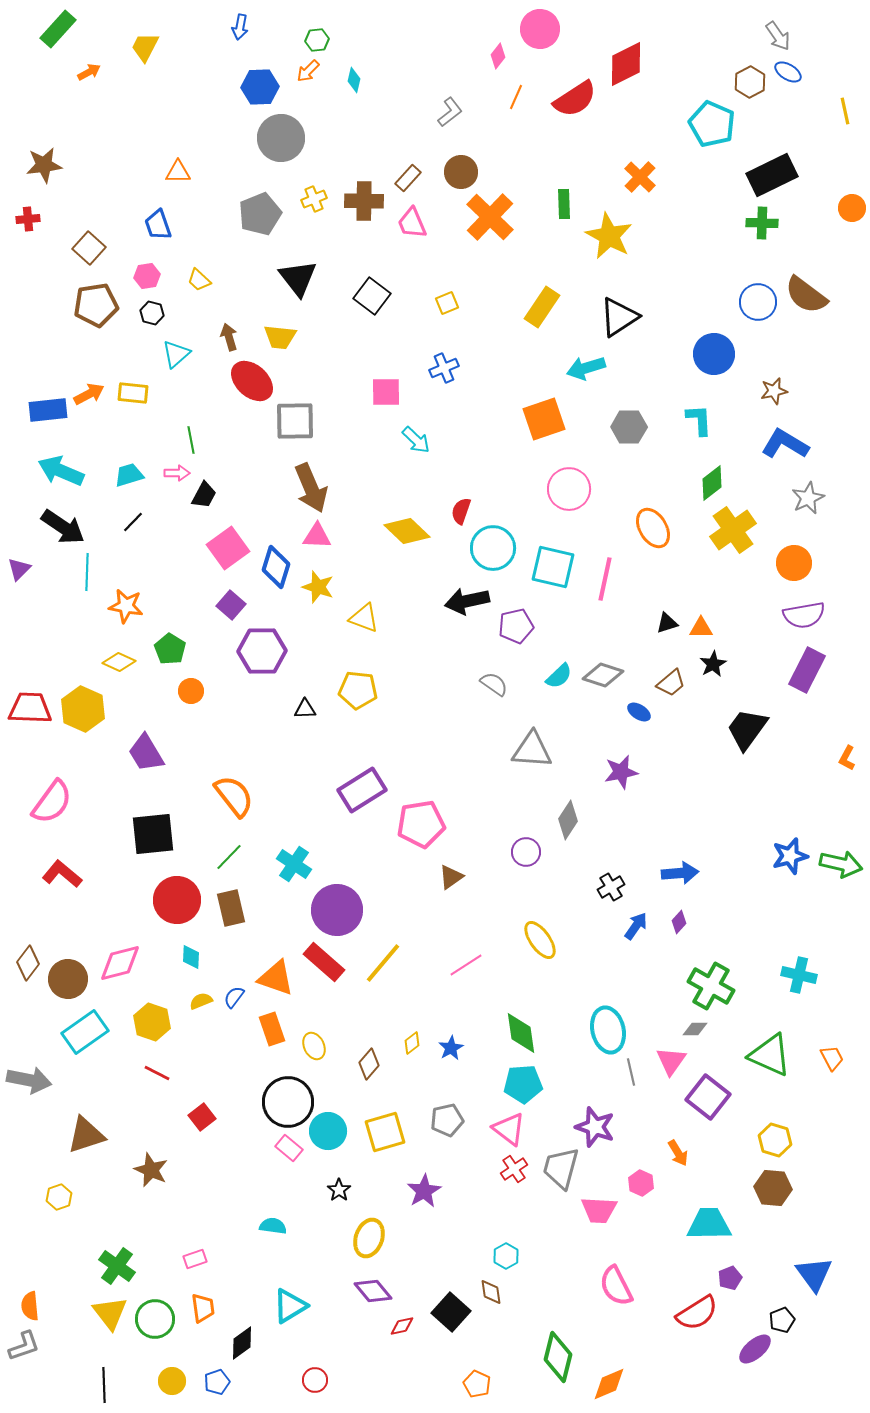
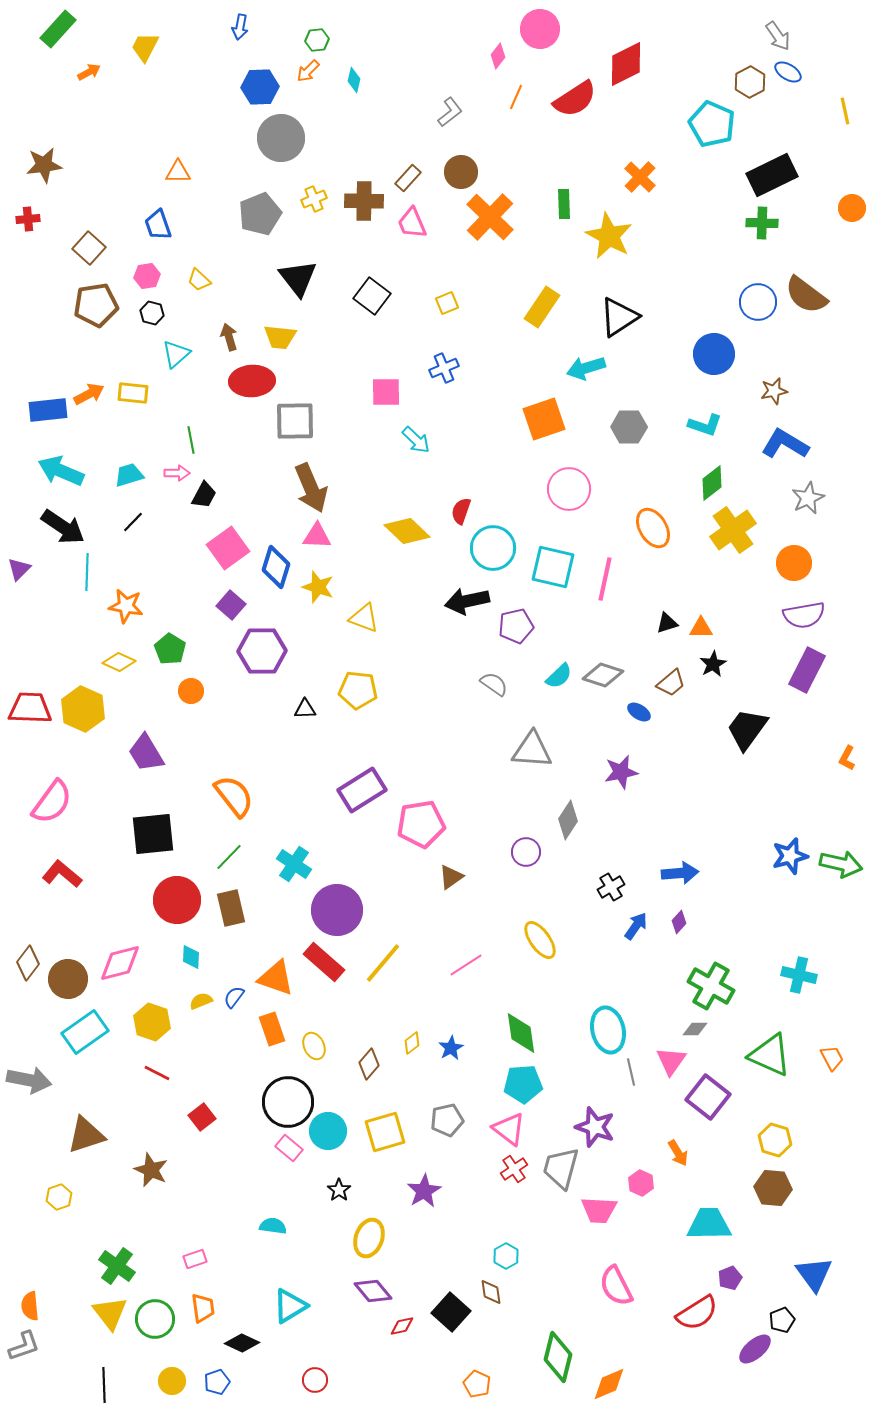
red ellipse at (252, 381): rotated 45 degrees counterclockwise
cyan L-shape at (699, 420): moved 6 px right, 5 px down; rotated 112 degrees clockwise
black diamond at (242, 1343): rotated 60 degrees clockwise
